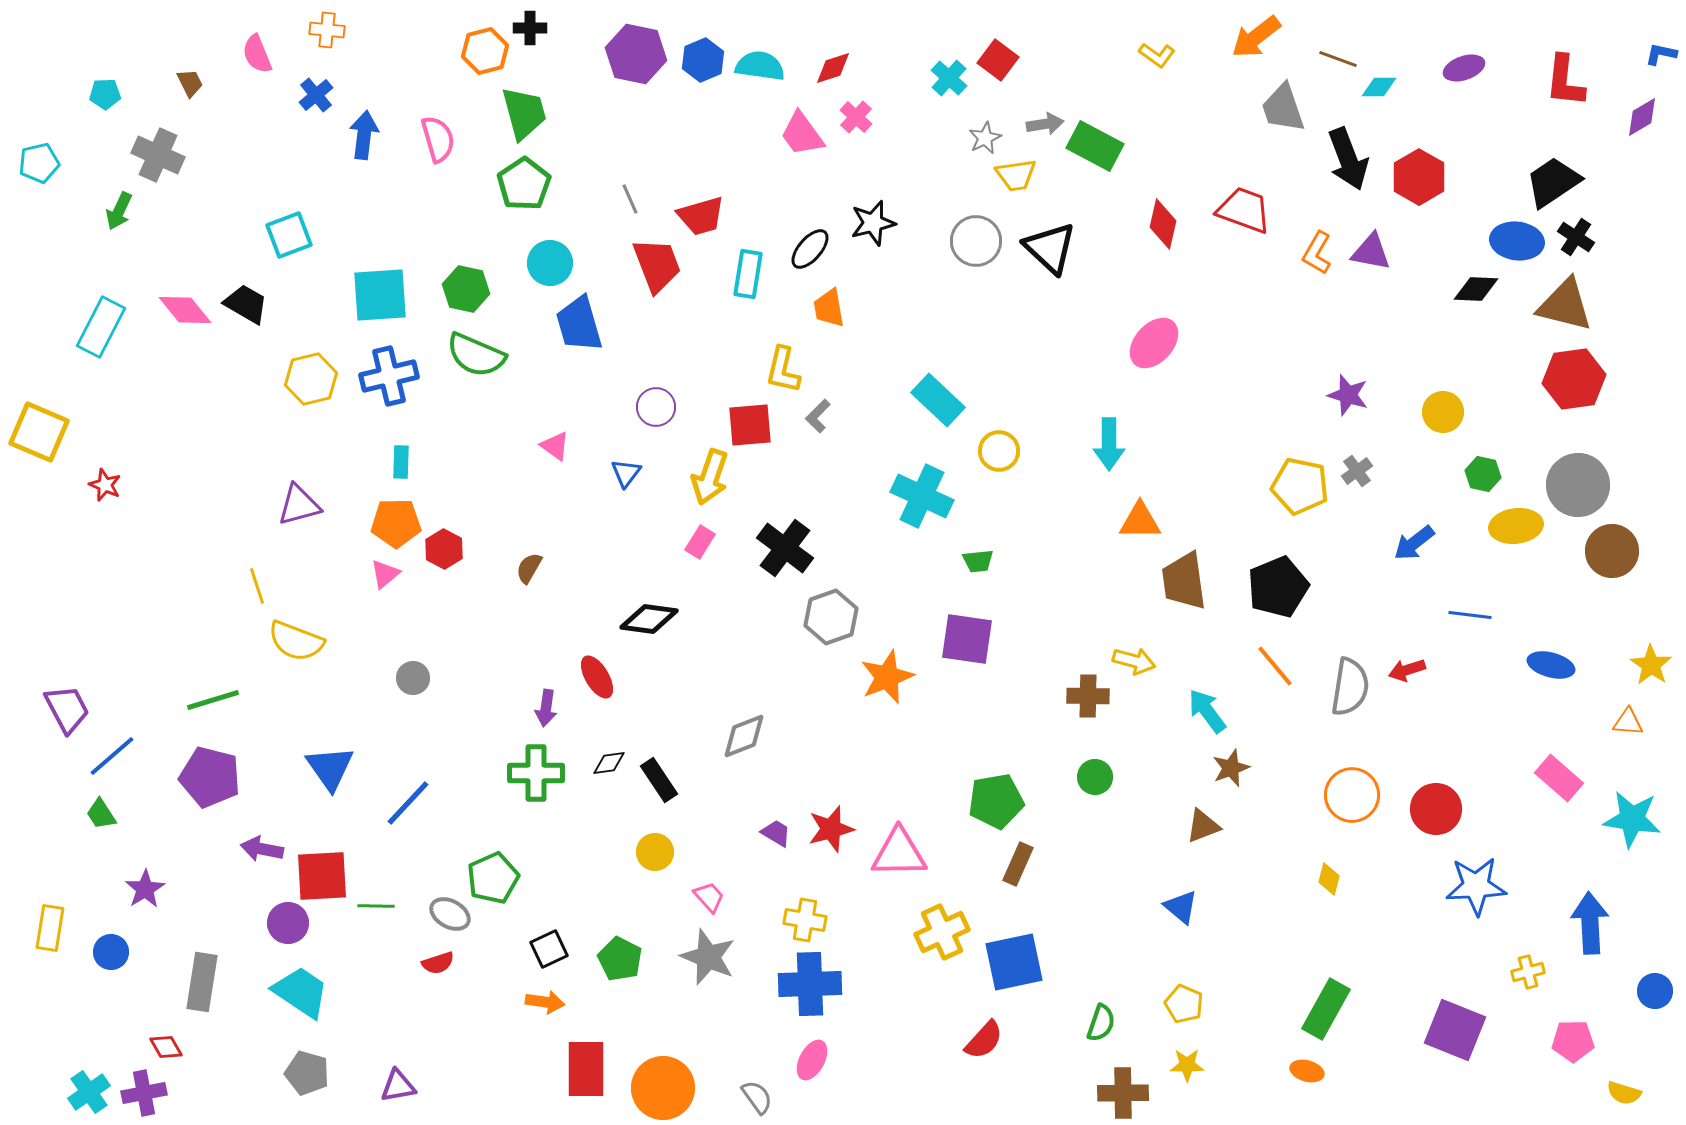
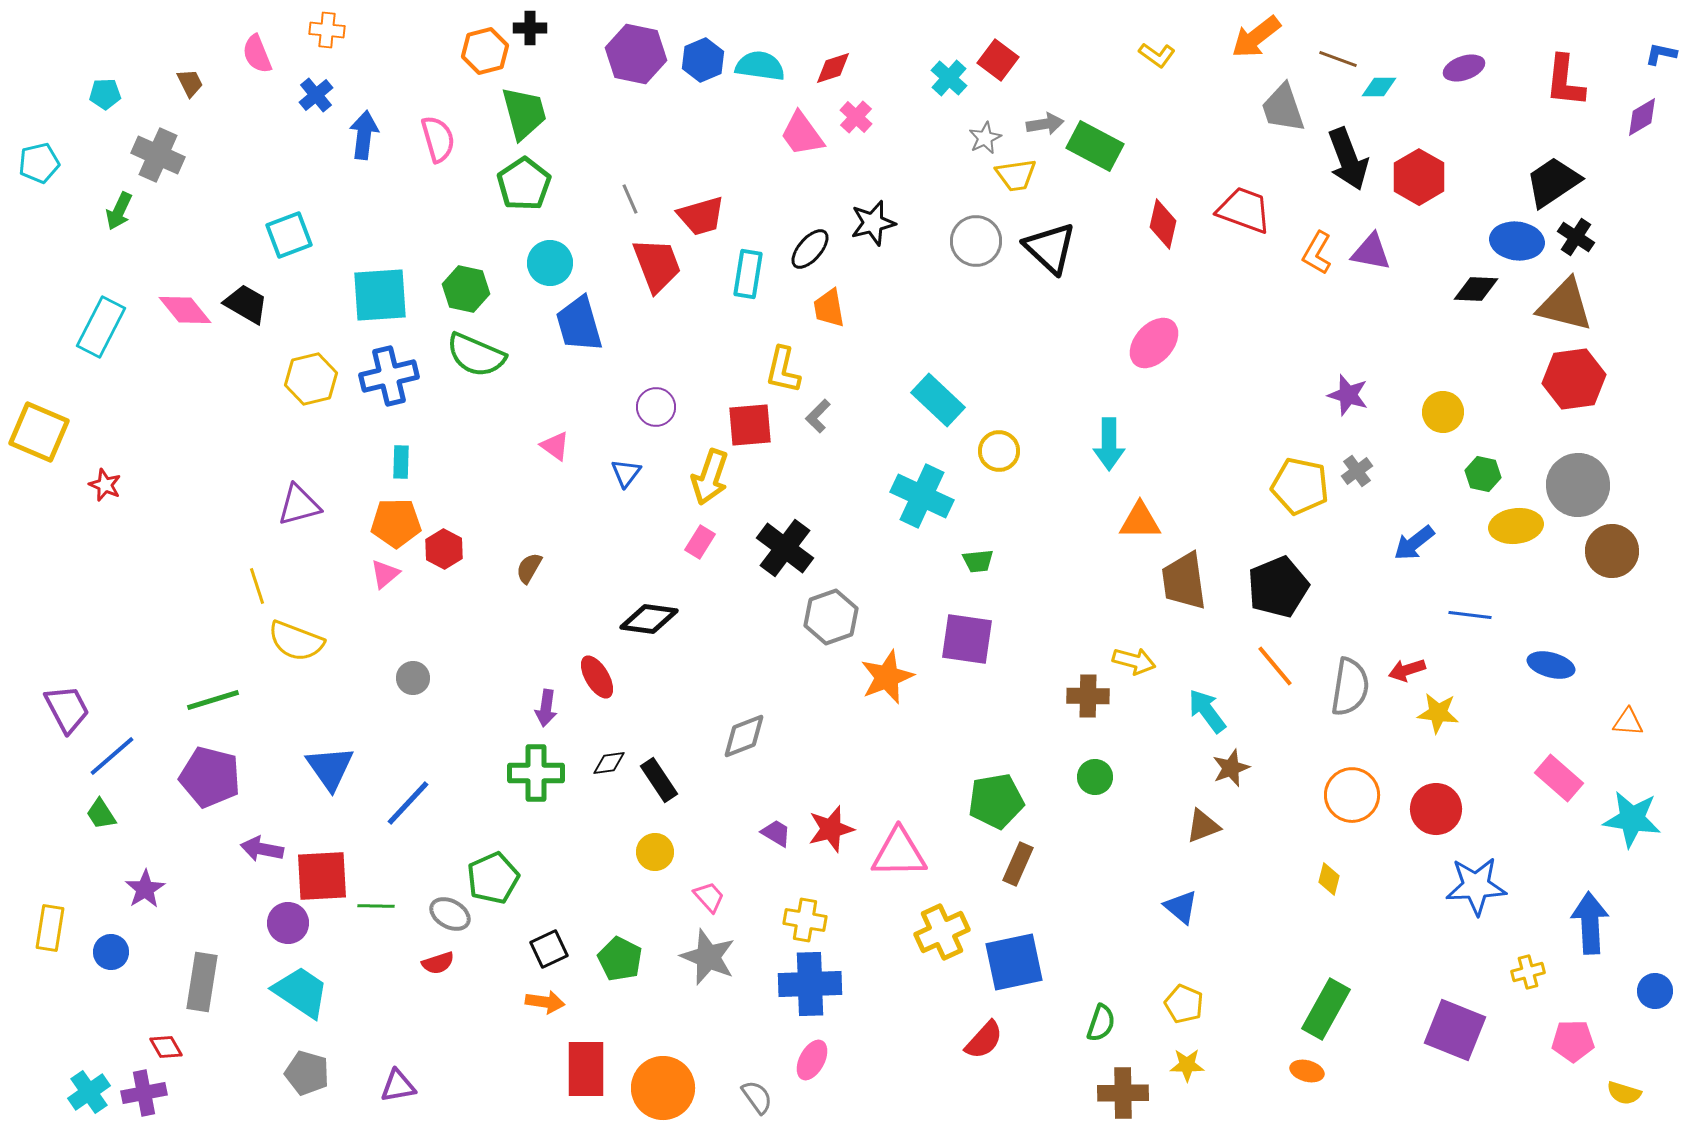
yellow star at (1651, 665): moved 213 px left, 48 px down; rotated 27 degrees counterclockwise
